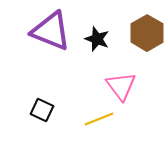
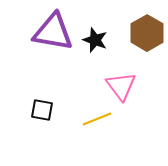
purple triangle: moved 2 px right, 1 px down; rotated 12 degrees counterclockwise
black star: moved 2 px left, 1 px down
black square: rotated 15 degrees counterclockwise
yellow line: moved 2 px left
